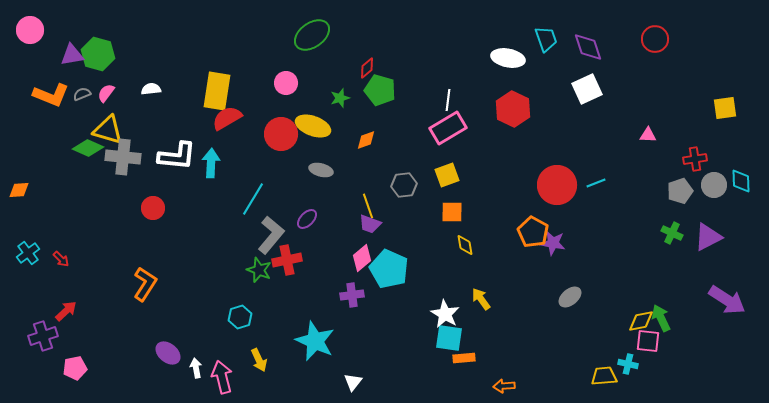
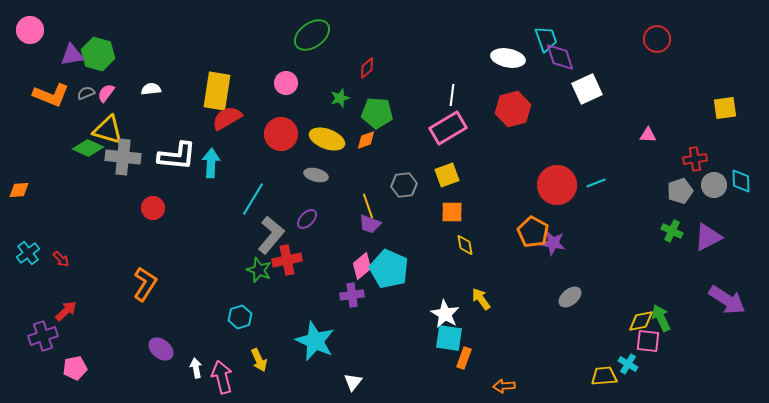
red circle at (655, 39): moved 2 px right
purple diamond at (588, 47): moved 28 px left, 10 px down
green pentagon at (380, 90): moved 3 px left, 23 px down; rotated 12 degrees counterclockwise
gray semicircle at (82, 94): moved 4 px right, 1 px up
white line at (448, 100): moved 4 px right, 5 px up
red hexagon at (513, 109): rotated 20 degrees clockwise
yellow ellipse at (313, 126): moved 14 px right, 13 px down
gray ellipse at (321, 170): moved 5 px left, 5 px down
green cross at (672, 233): moved 2 px up
pink diamond at (362, 258): moved 8 px down
purple ellipse at (168, 353): moved 7 px left, 4 px up
orange rectangle at (464, 358): rotated 65 degrees counterclockwise
cyan cross at (628, 364): rotated 18 degrees clockwise
